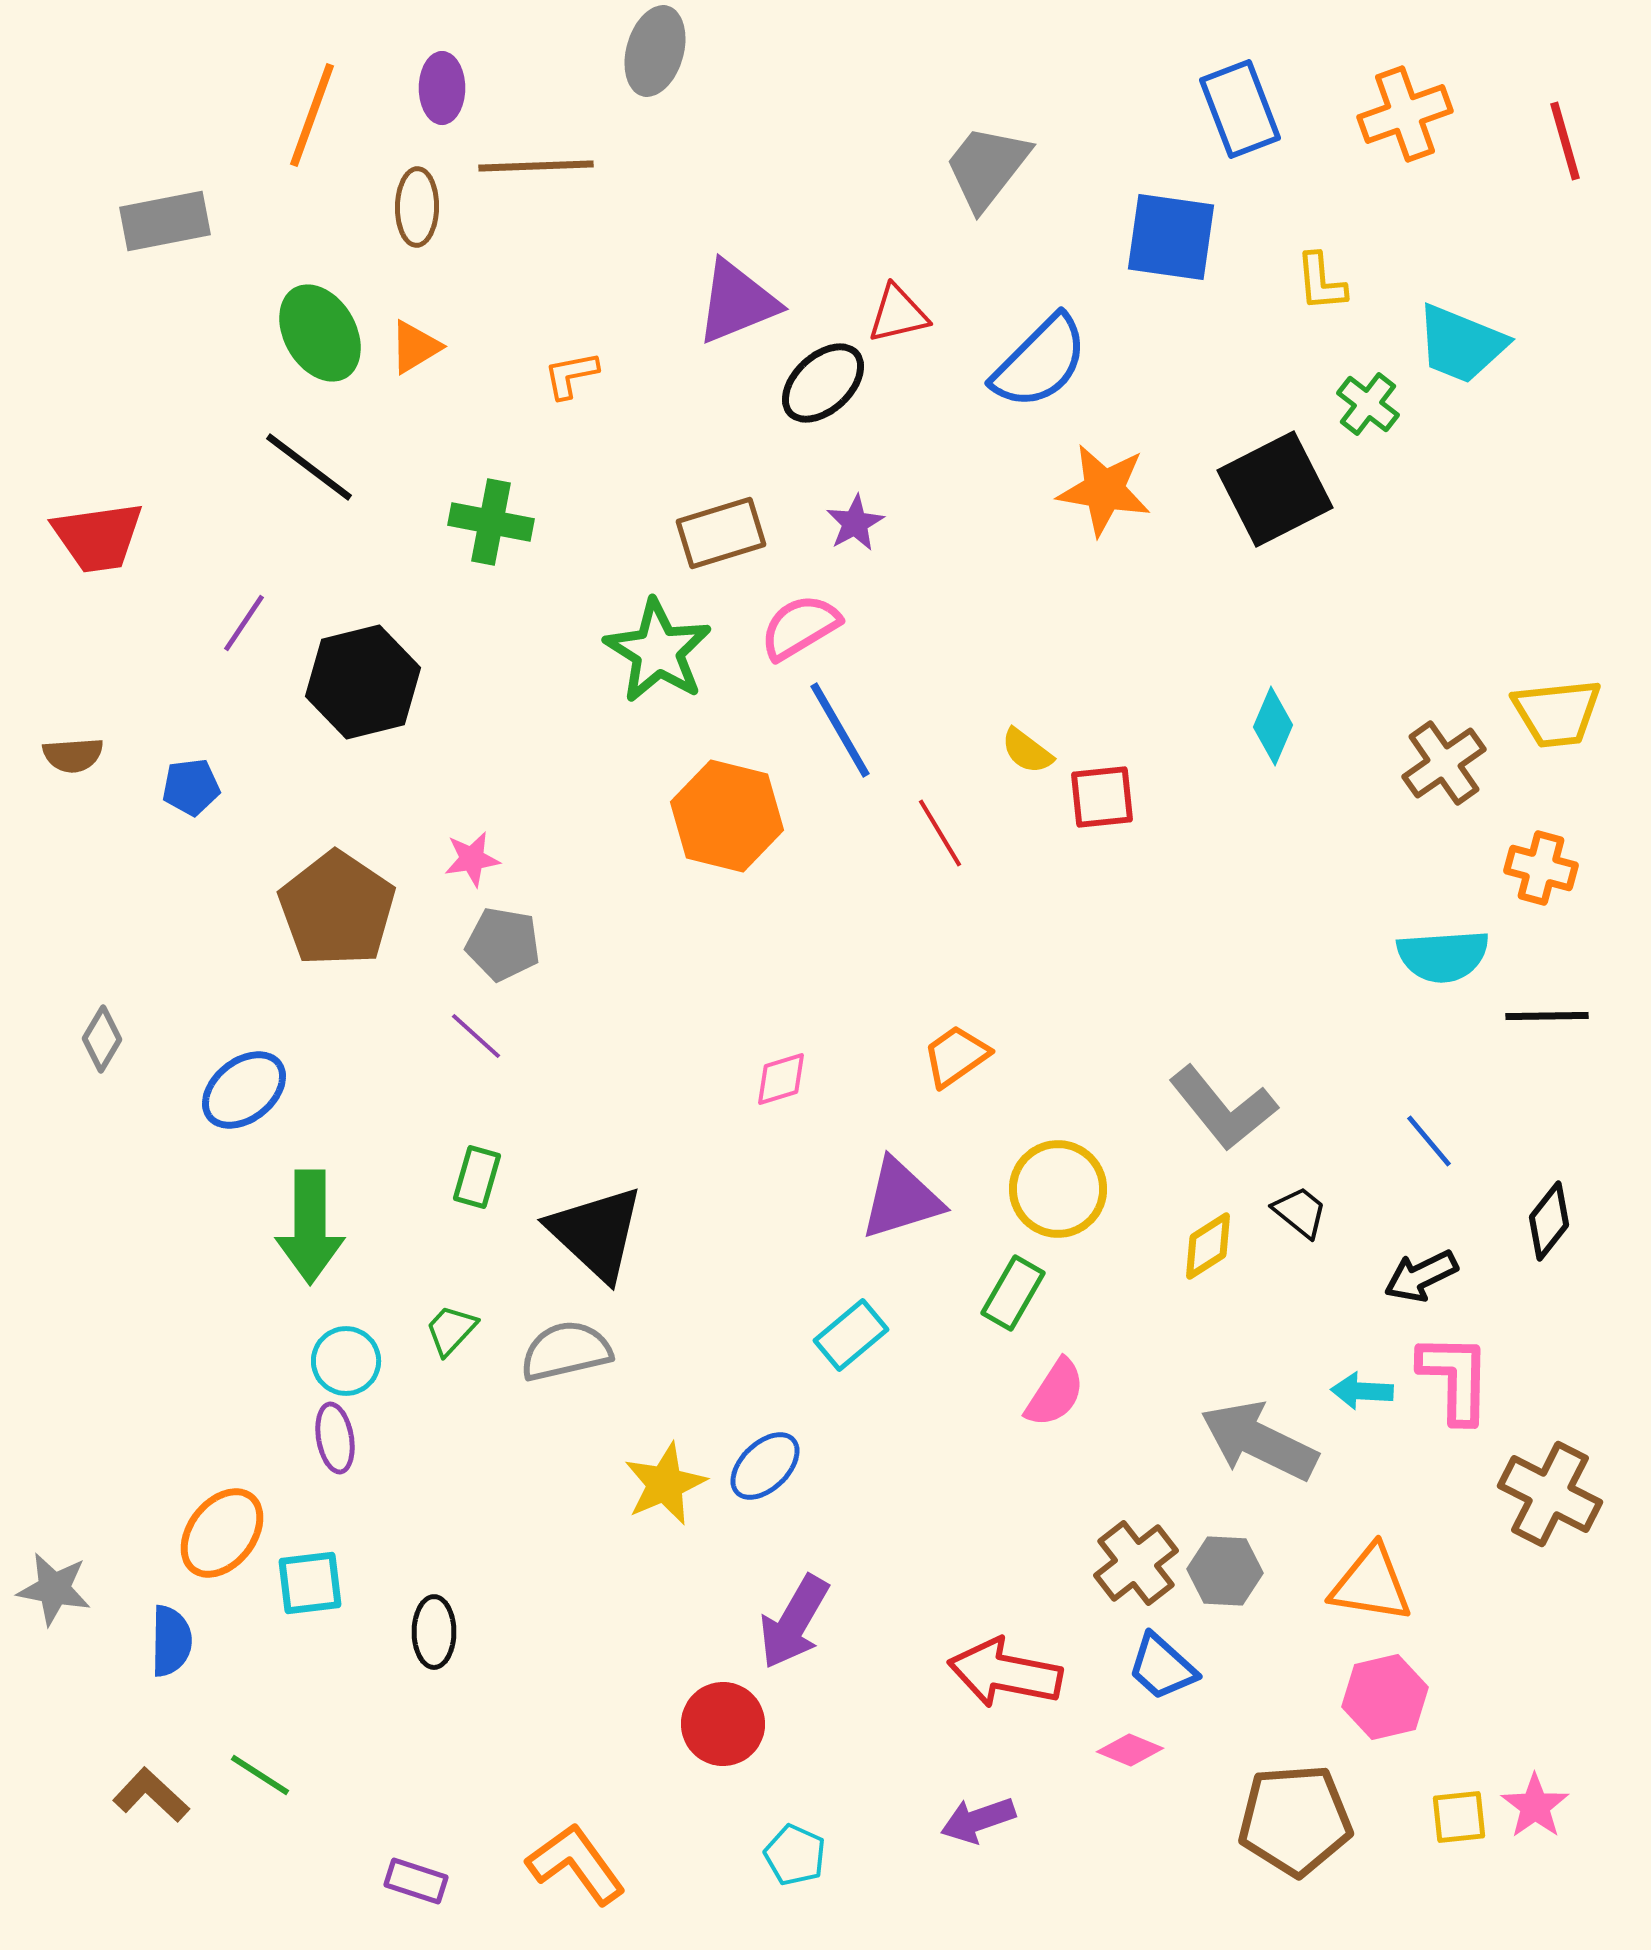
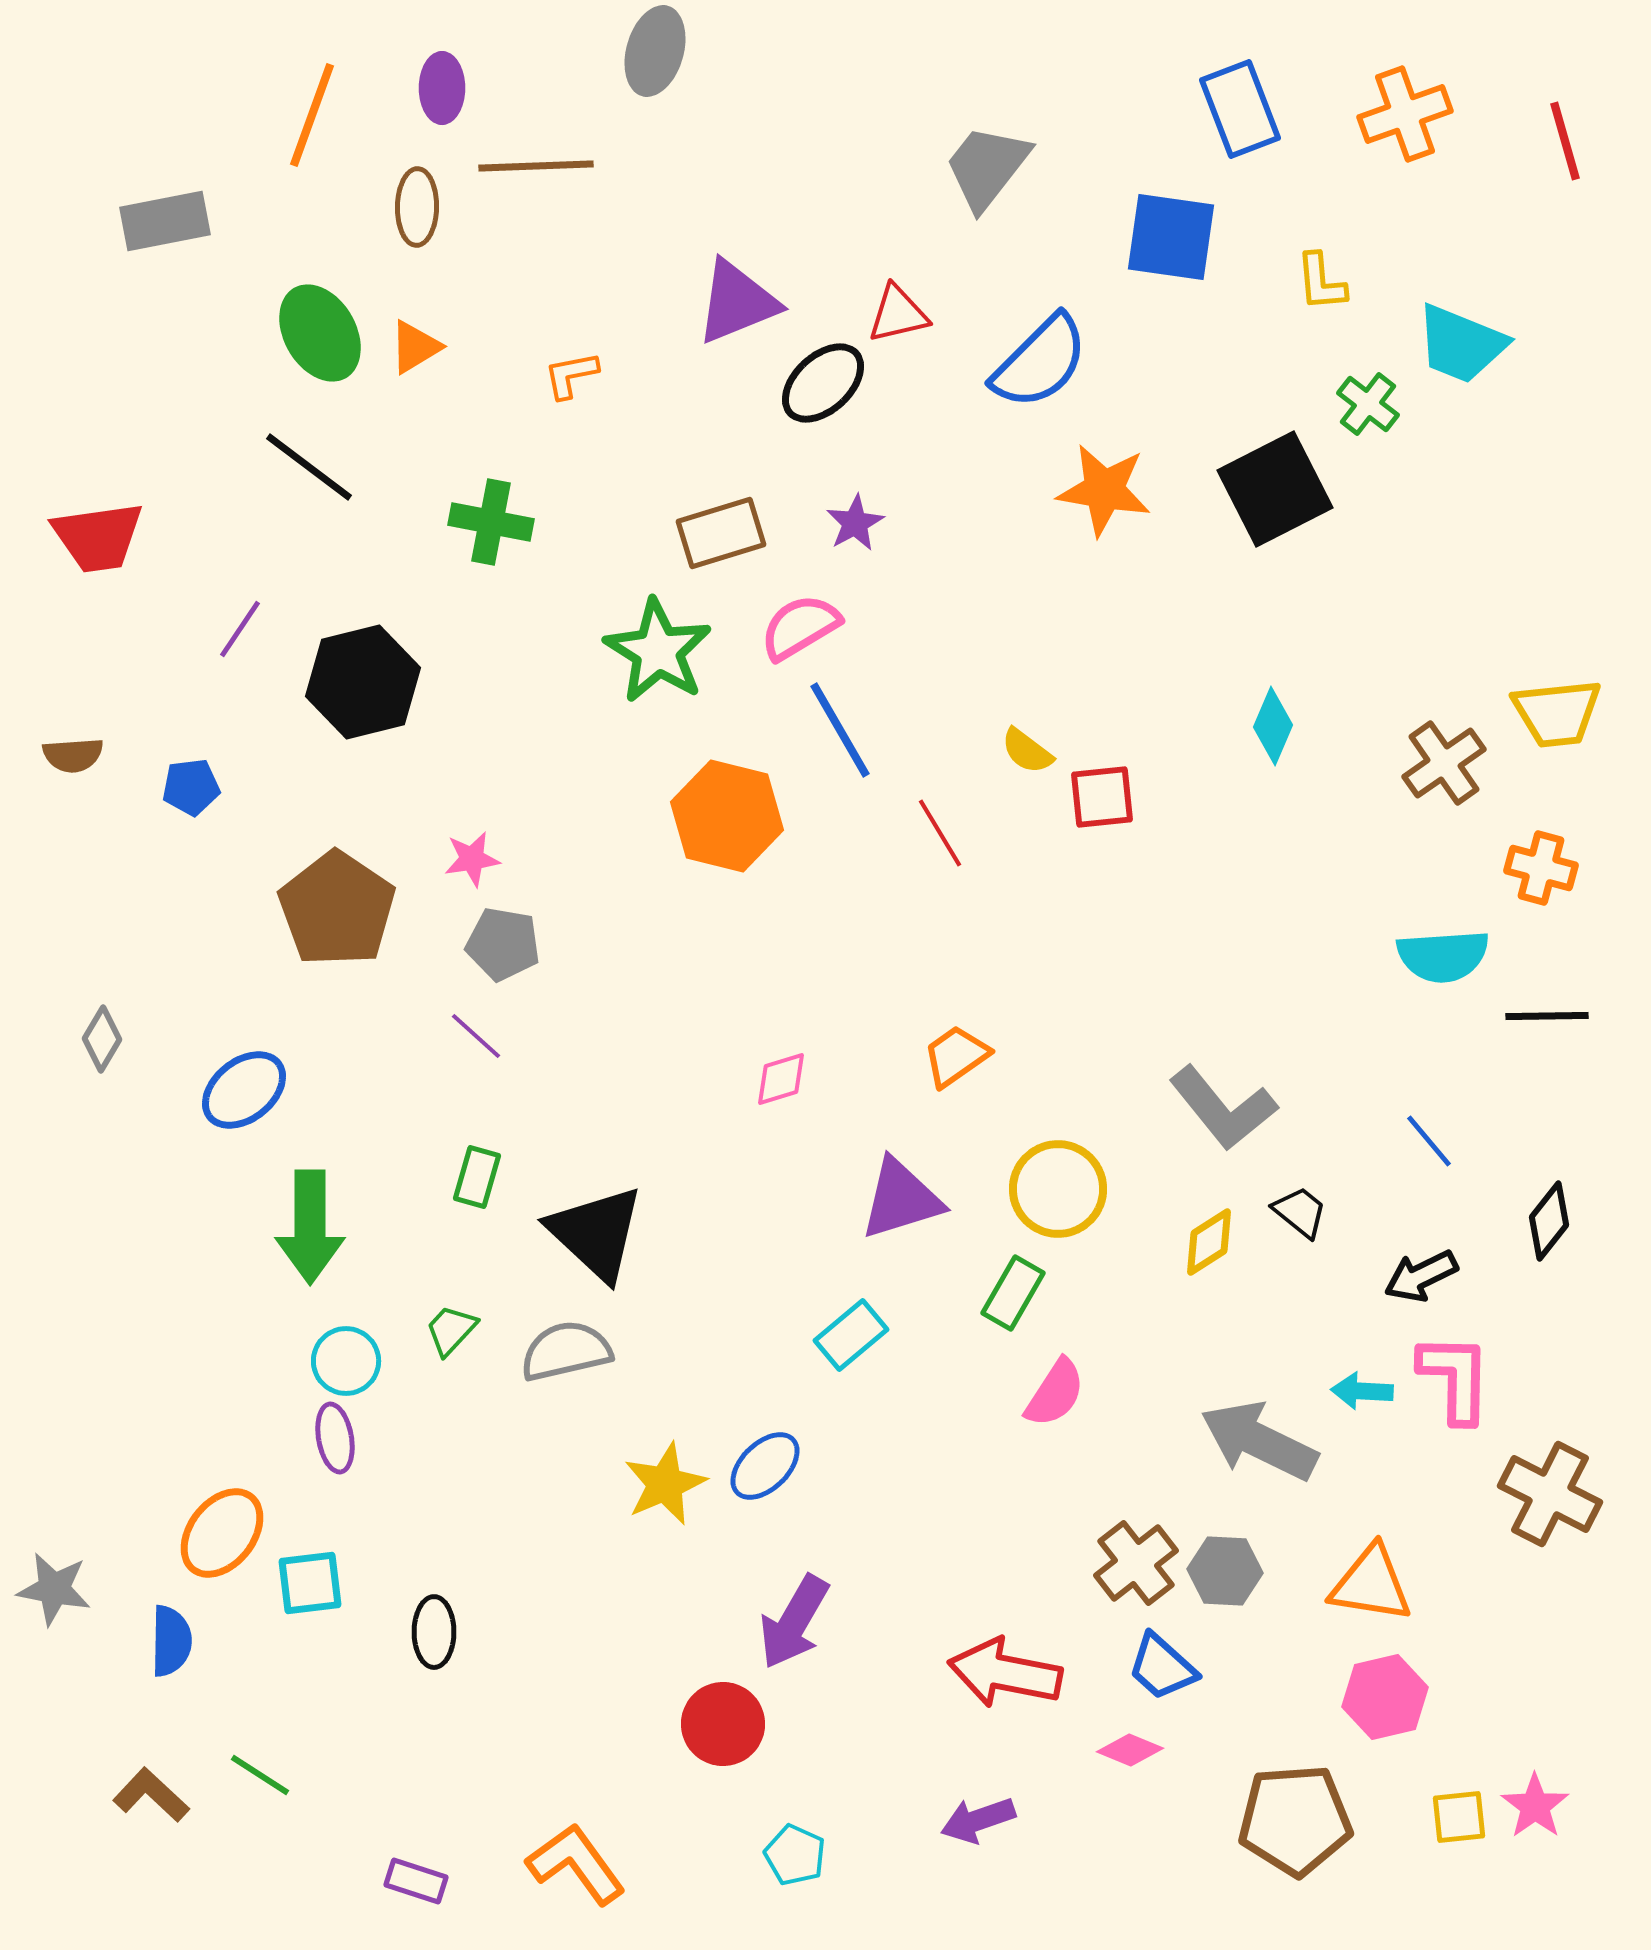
purple line at (244, 623): moved 4 px left, 6 px down
yellow diamond at (1208, 1246): moved 1 px right, 4 px up
